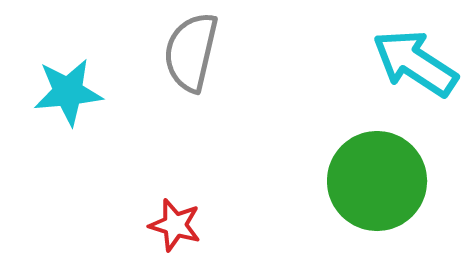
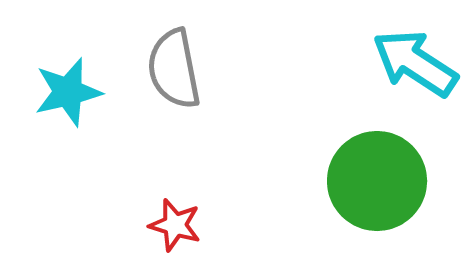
gray semicircle: moved 17 px left, 17 px down; rotated 24 degrees counterclockwise
cyan star: rotated 8 degrees counterclockwise
